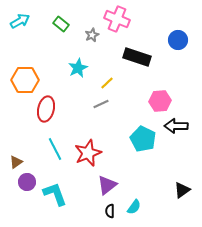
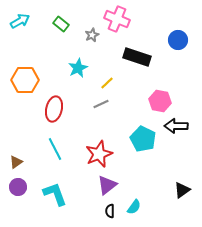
pink hexagon: rotated 15 degrees clockwise
red ellipse: moved 8 px right
red star: moved 11 px right, 1 px down
purple circle: moved 9 px left, 5 px down
